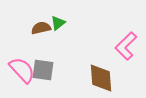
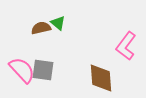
green triangle: rotated 42 degrees counterclockwise
pink L-shape: rotated 8 degrees counterclockwise
